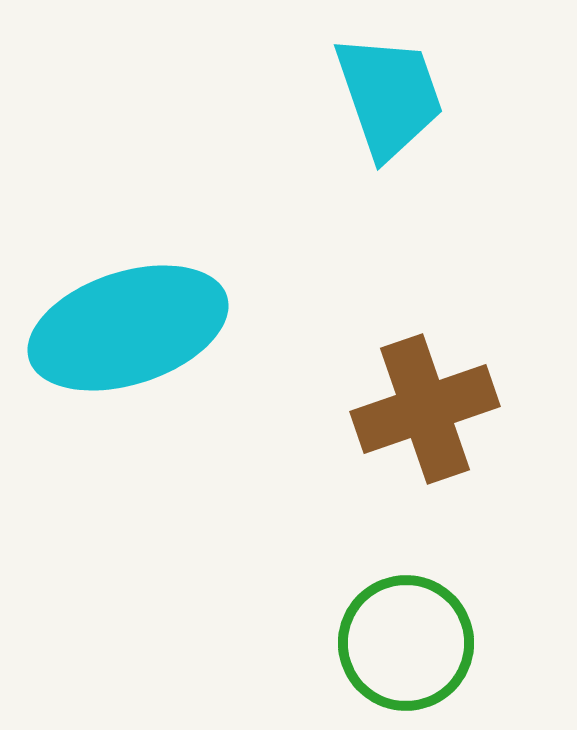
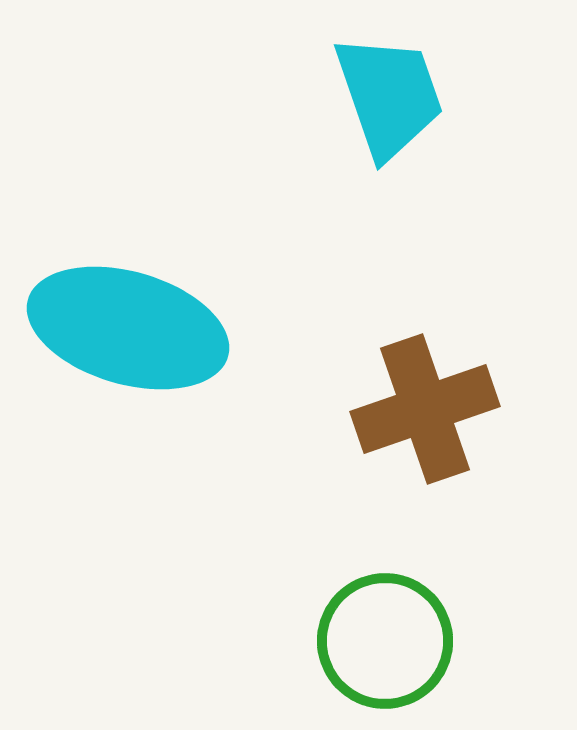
cyan ellipse: rotated 34 degrees clockwise
green circle: moved 21 px left, 2 px up
